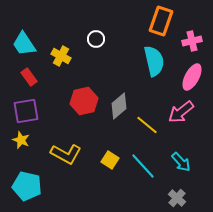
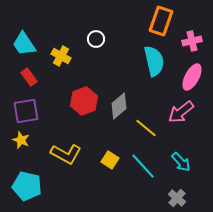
red hexagon: rotated 8 degrees counterclockwise
yellow line: moved 1 px left, 3 px down
